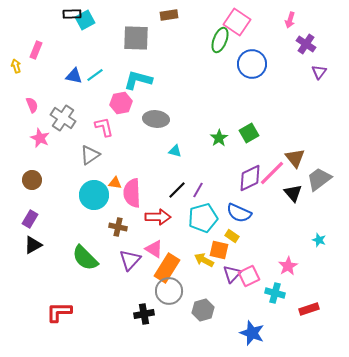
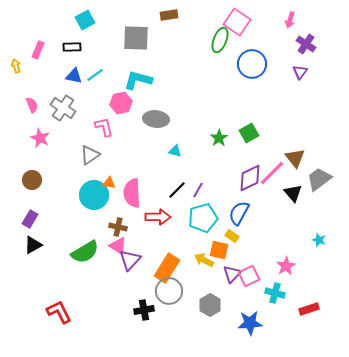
black rectangle at (72, 14): moved 33 px down
pink rectangle at (36, 50): moved 2 px right
purple triangle at (319, 72): moved 19 px left
gray cross at (63, 118): moved 10 px up
orange triangle at (115, 183): moved 6 px left
blue semicircle at (239, 213): rotated 95 degrees clockwise
pink triangle at (154, 249): moved 36 px left, 3 px up
green semicircle at (85, 258): moved 6 px up; rotated 76 degrees counterclockwise
pink star at (288, 266): moved 2 px left
gray hexagon at (203, 310): moved 7 px right, 5 px up; rotated 15 degrees counterclockwise
red L-shape at (59, 312): rotated 64 degrees clockwise
black cross at (144, 314): moved 4 px up
blue star at (252, 333): moved 2 px left, 10 px up; rotated 25 degrees counterclockwise
